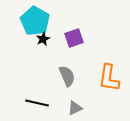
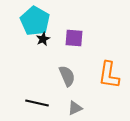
purple square: rotated 24 degrees clockwise
orange L-shape: moved 3 px up
